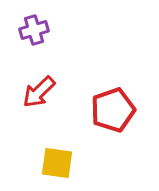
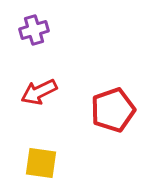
red arrow: rotated 18 degrees clockwise
yellow square: moved 16 px left
